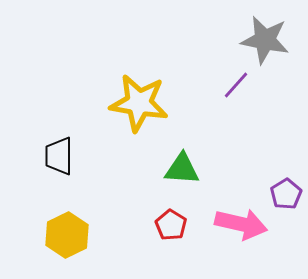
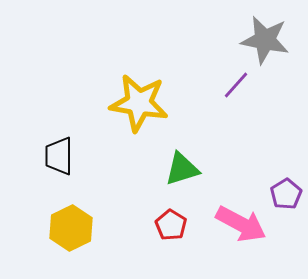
green triangle: rotated 21 degrees counterclockwise
pink arrow: rotated 15 degrees clockwise
yellow hexagon: moved 4 px right, 7 px up
